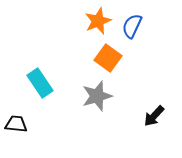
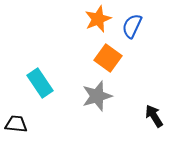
orange star: moved 2 px up
black arrow: rotated 105 degrees clockwise
